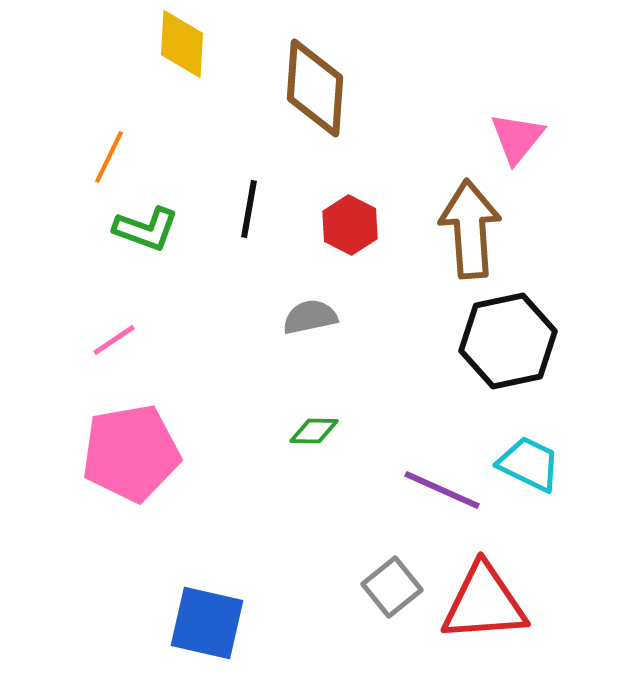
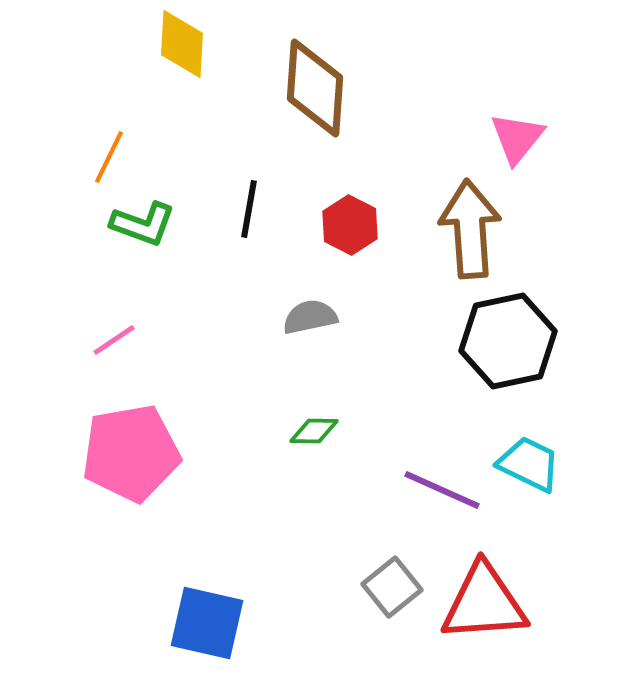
green L-shape: moved 3 px left, 5 px up
